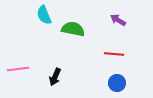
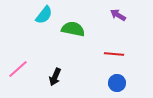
cyan semicircle: rotated 120 degrees counterclockwise
purple arrow: moved 5 px up
pink line: rotated 35 degrees counterclockwise
